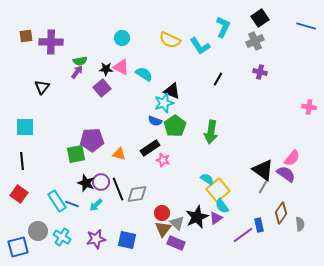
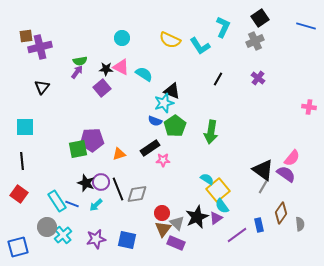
purple cross at (51, 42): moved 11 px left, 5 px down; rotated 15 degrees counterclockwise
purple cross at (260, 72): moved 2 px left, 6 px down; rotated 24 degrees clockwise
green square at (76, 154): moved 2 px right, 5 px up
orange triangle at (119, 154): rotated 32 degrees counterclockwise
pink star at (163, 160): rotated 16 degrees counterclockwise
gray circle at (38, 231): moved 9 px right, 4 px up
purple line at (243, 235): moved 6 px left
cyan cross at (62, 237): moved 1 px right, 2 px up; rotated 18 degrees clockwise
